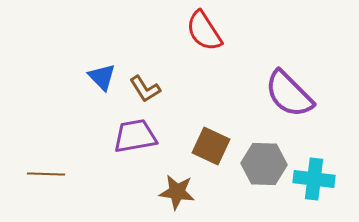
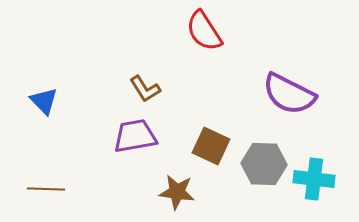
blue triangle: moved 58 px left, 24 px down
purple semicircle: rotated 18 degrees counterclockwise
brown line: moved 15 px down
